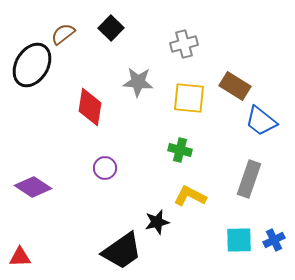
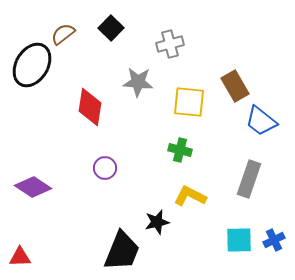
gray cross: moved 14 px left
brown rectangle: rotated 28 degrees clockwise
yellow square: moved 4 px down
black trapezoid: rotated 33 degrees counterclockwise
